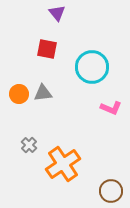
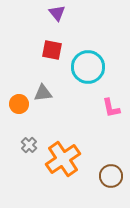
red square: moved 5 px right, 1 px down
cyan circle: moved 4 px left
orange circle: moved 10 px down
pink L-shape: rotated 55 degrees clockwise
orange cross: moved 5 px up
brown circle: moved 15 px up
